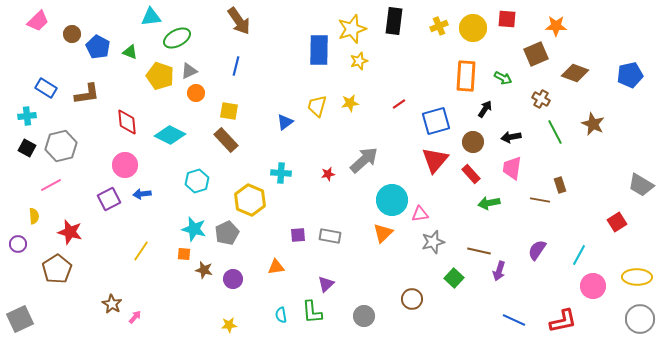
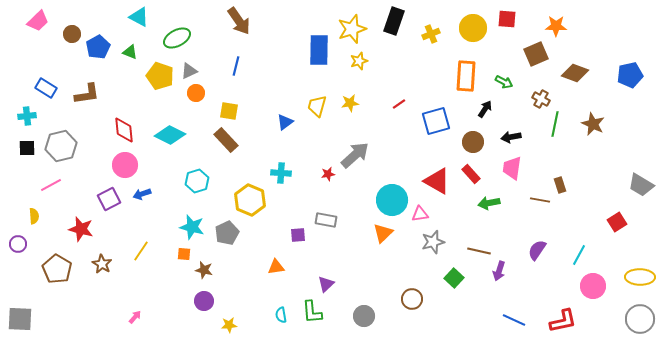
cyan triangle at (151, 17): moved 12 px left; rotated 35 degrees clockwise
black rectangle at (394, 21): rotated 12 degrees clockwise
yellow cross at (439, 26): moved 8 px left, 8 px down
blue pentagon at (98, 47): rotated 15 degrees clockwise
green arrow at (503, 78): moved 1 px right, 4 px down
red diamond at (127, 122): moved 3 px left, 8 px down
green line at (555, 132): moved 8 px up; rotated 40 degrees clockwise
black square at (27, 148): rotated 30 degrees counterclockwise
gray arrow at (364, 160): moved 9 px left, 5 px up
red triangle at (435, 160): moved 2 px right, 21 px down; rotated 40 degrees counterclockwise
blue arrow at (142, 194): rotated 12 degrees counterclockwise
cyan star at (194, 229): moved 2 px left, 2 px up
red star at (70, 232): moved 11 px right, 3 px up
gray rectangle at (330, 236): moved 4 px left, 16 px up
brown pentagon at (57, 269): rotated 8 degrees counterclockwise
yellow ellipse at (637, 277): moved 3 px right
purple circle at (233, 279): moved 29 px left, 22 px down
brown star at (112, 304): moved 10 px left, 40 px up
gray square at (20, 319): rotated 28 degrees clockwise
